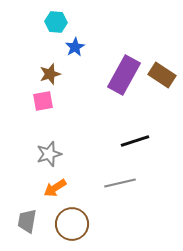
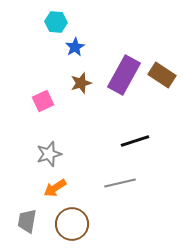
brown star: moved 31 px right, 9 px down
pink square: rotated 15 degrees counterclockwise
